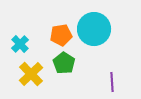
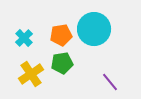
cyan cross: moved 4 px right, 6 px up
green pentagon: moved 2 px left; rotated 30 degrees clockwise
yellow cross: rotated 10 degrees clockwise
purple line: moved 2 px left; rotated 36 degrees counterclockwise
